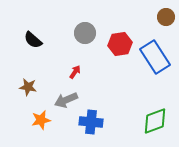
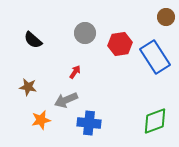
blue cross: moved 2 px left, 1 px down
